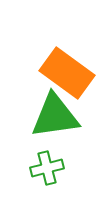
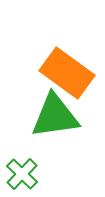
green cross: moved 25 px left, 6 px down; rotated 32 degrees counterclockwise
